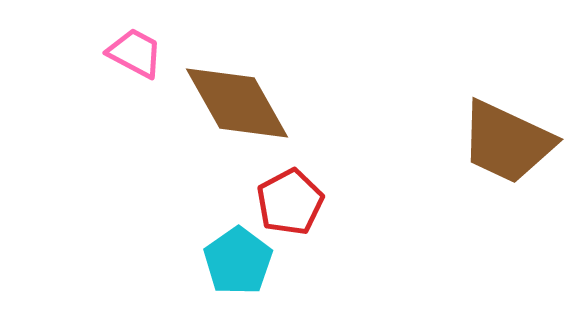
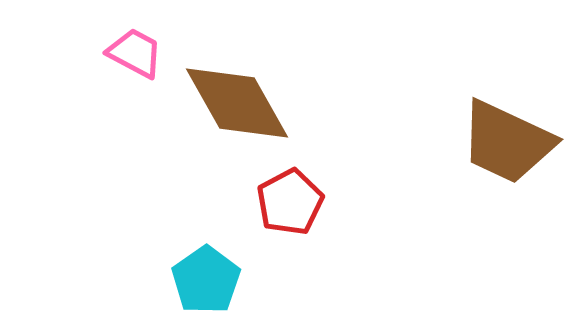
cyan pentagon: moved 32 px left, 19 px down
